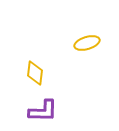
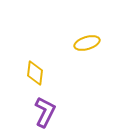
purple L-shape: moved 2 px right, 1 px down; rotated 64 degrees counterclockwise
